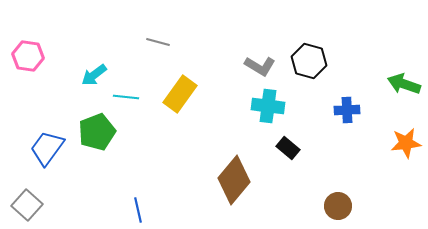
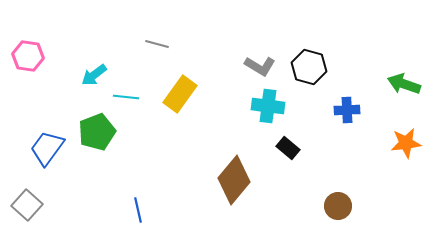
gray line: moved 1 px left, 2 px down
black hexagon: moved 6 px down
